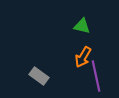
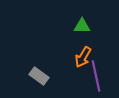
green triangle: rotated 12 degrees counterclockwise
